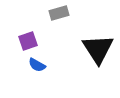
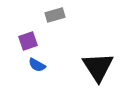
gray rectangle: moved 4 px left, 2 px down
black triangle: moved 18 px down
